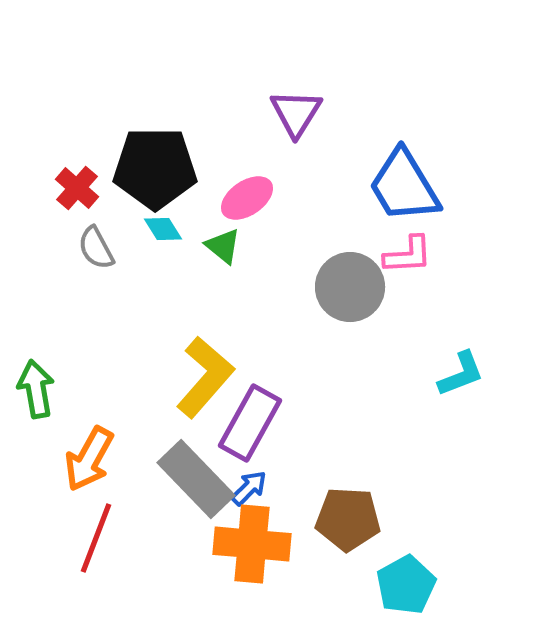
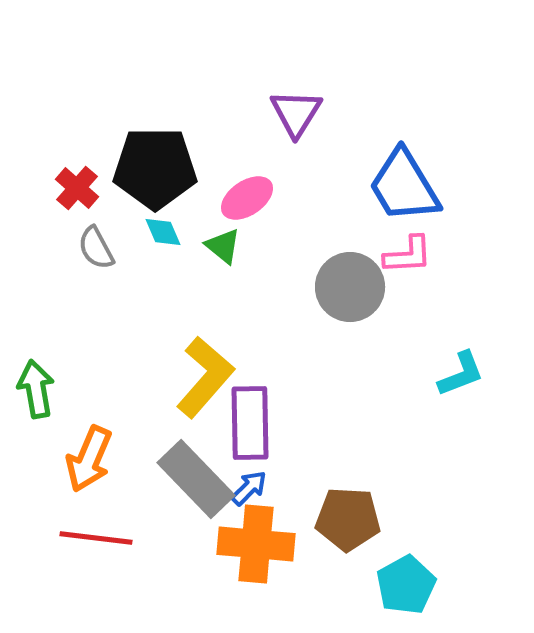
cyan diamond: moved 3 px down; rotated 9 degrees clockwise
purple rectangle: rotated 30 degrees counterclockwise
orange arrow: rotated 6 degrees counterclockwise
red line: rotated 76 degrees clockwise
orange cross: moved 4 px right
